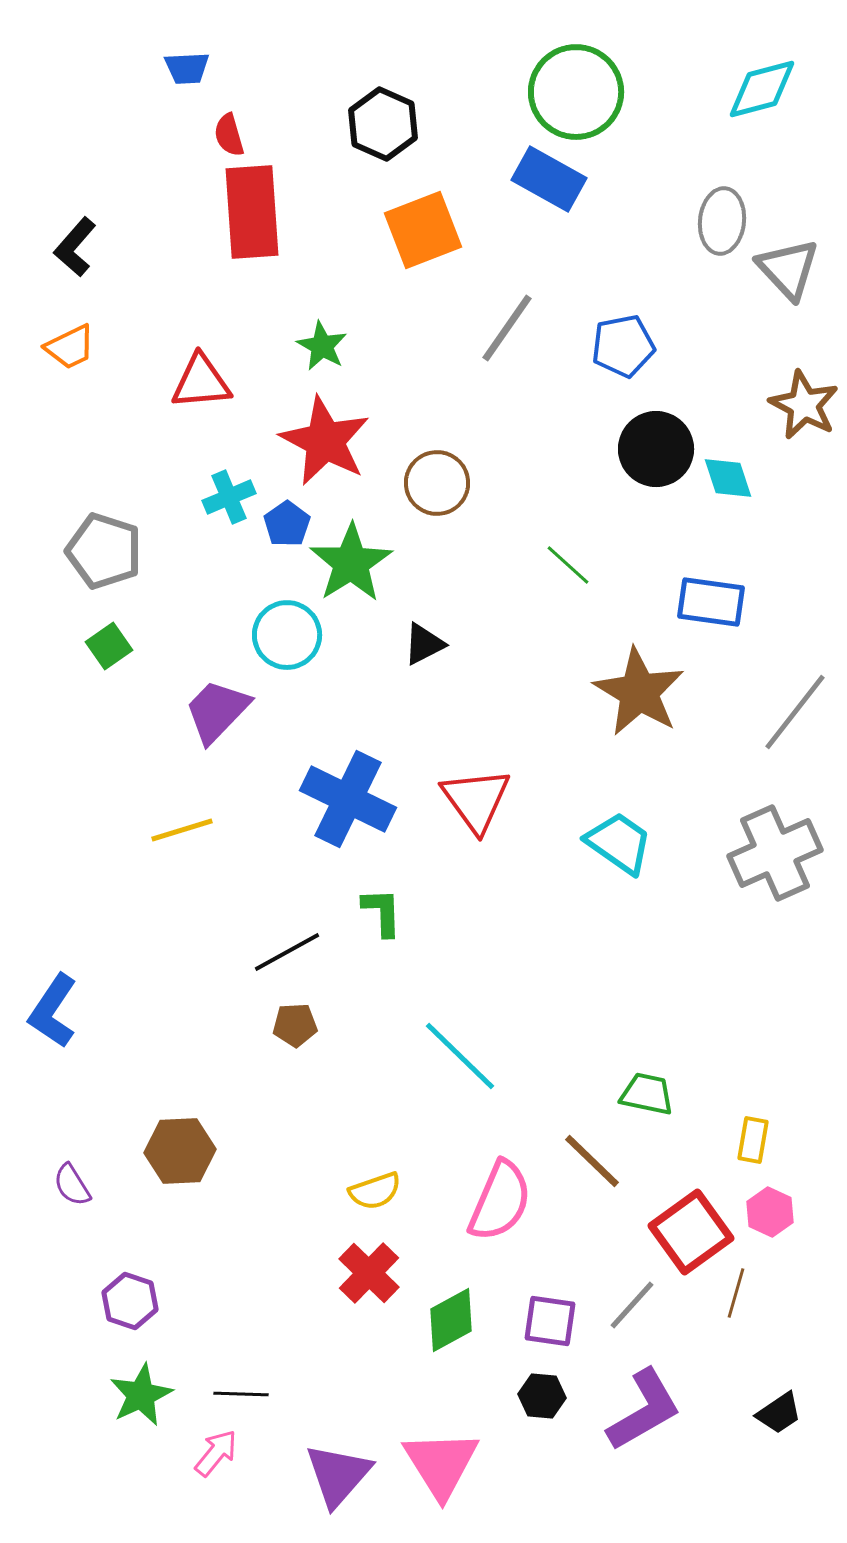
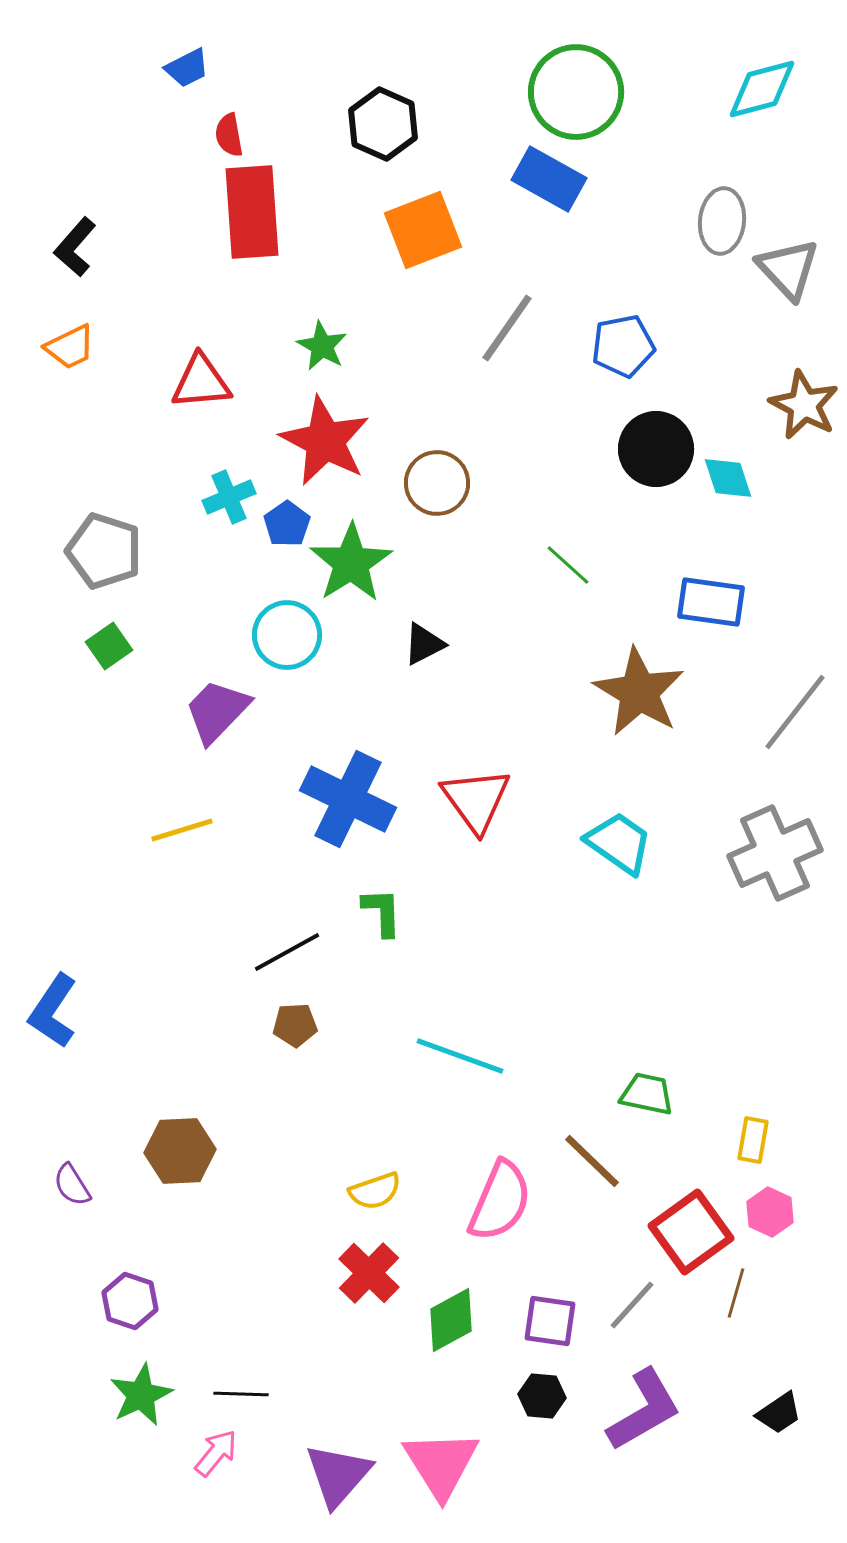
blue trapezoid at (187, 68): rotated 24 degrees counterclockwise
red semicircle at (229, 135): rotated 6 degrees clockwise
cyan line at (460, 1056): rotated 24 degrees counterclockwise
